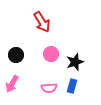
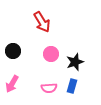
black circle: moved 3 px left, 4 px up
